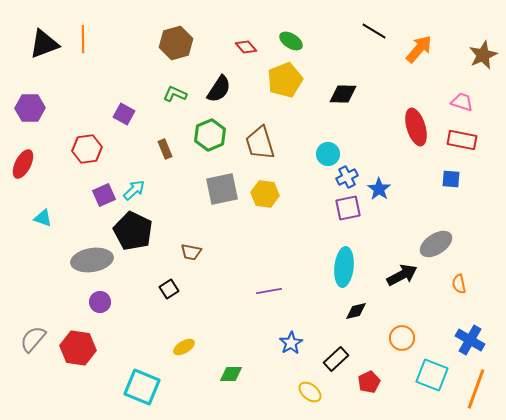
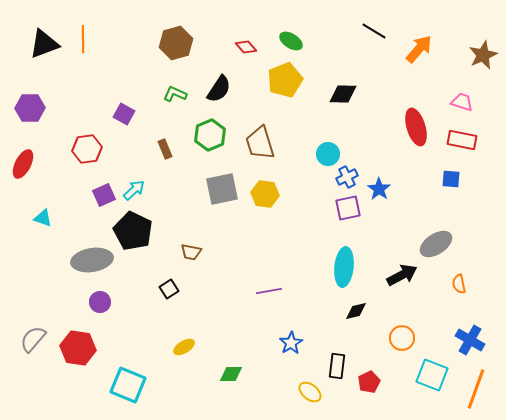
black rectangle at (336, 359): moved 1 px right, 7 px down; rotated 40 degrees counterclockwise
cyan square at (142, 387): moved 14 px left, 2 px up
